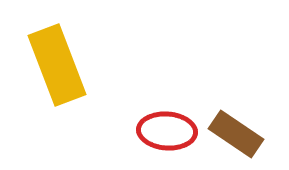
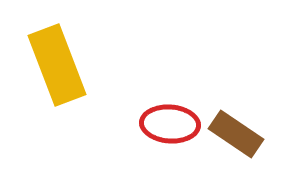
red ellipse: moved 3 px right, 7 px up
